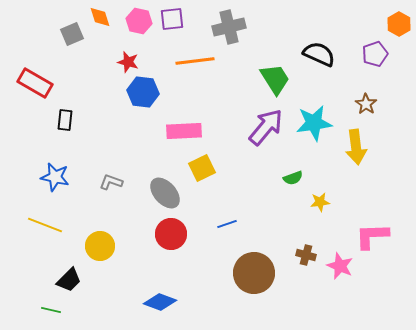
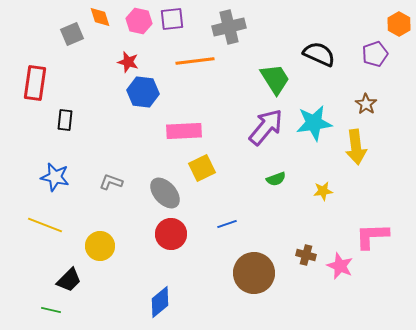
red rectangle: rotated 68 degrees clockwise
green semicircle: moved 17 px left, 1 px down
yellow star: moved 3 px right, 11 px up
blue diamond: rotated 60 degrees counterclockwise
